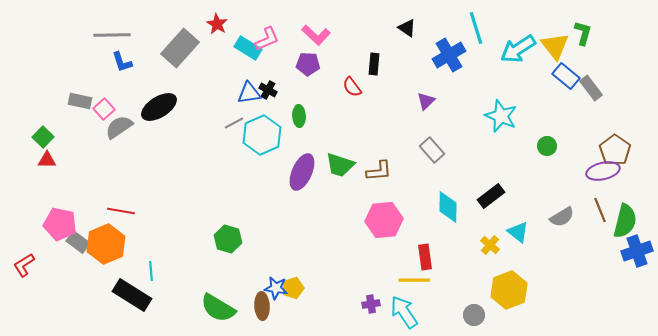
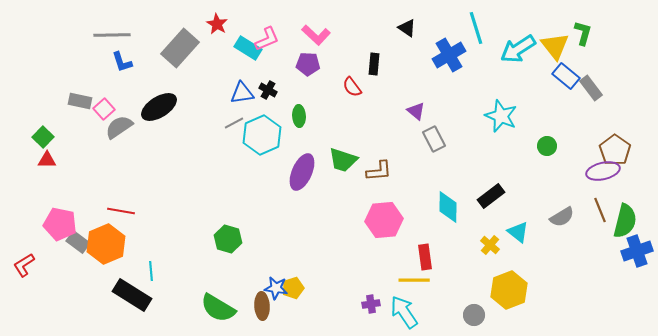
blue triangle at (249, 93): moved 7 px left
purple triangle at (426, 101): moved 10 px left, 10 px down; rotated 36 degrees counterclockwise
gray rectangle at (432, 150): moved 2 px right, 11 px up; rotated 15 degrees clockwise
green trapezoid at (340, 165): moved 3 px right, 5 px up
